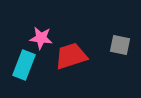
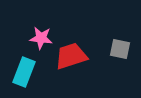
gray square: moved 4 px down
cyan rectangle: moved 7 px down
